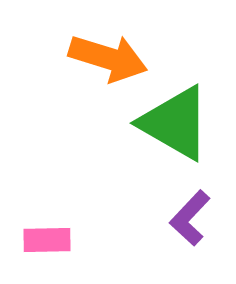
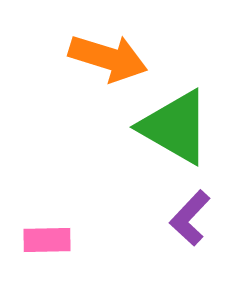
green triangle: moved 4 px down
